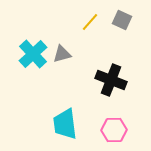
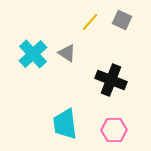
gray triangle: moved 5 px right, 1 px up; rotated 48 degrees clockwise
